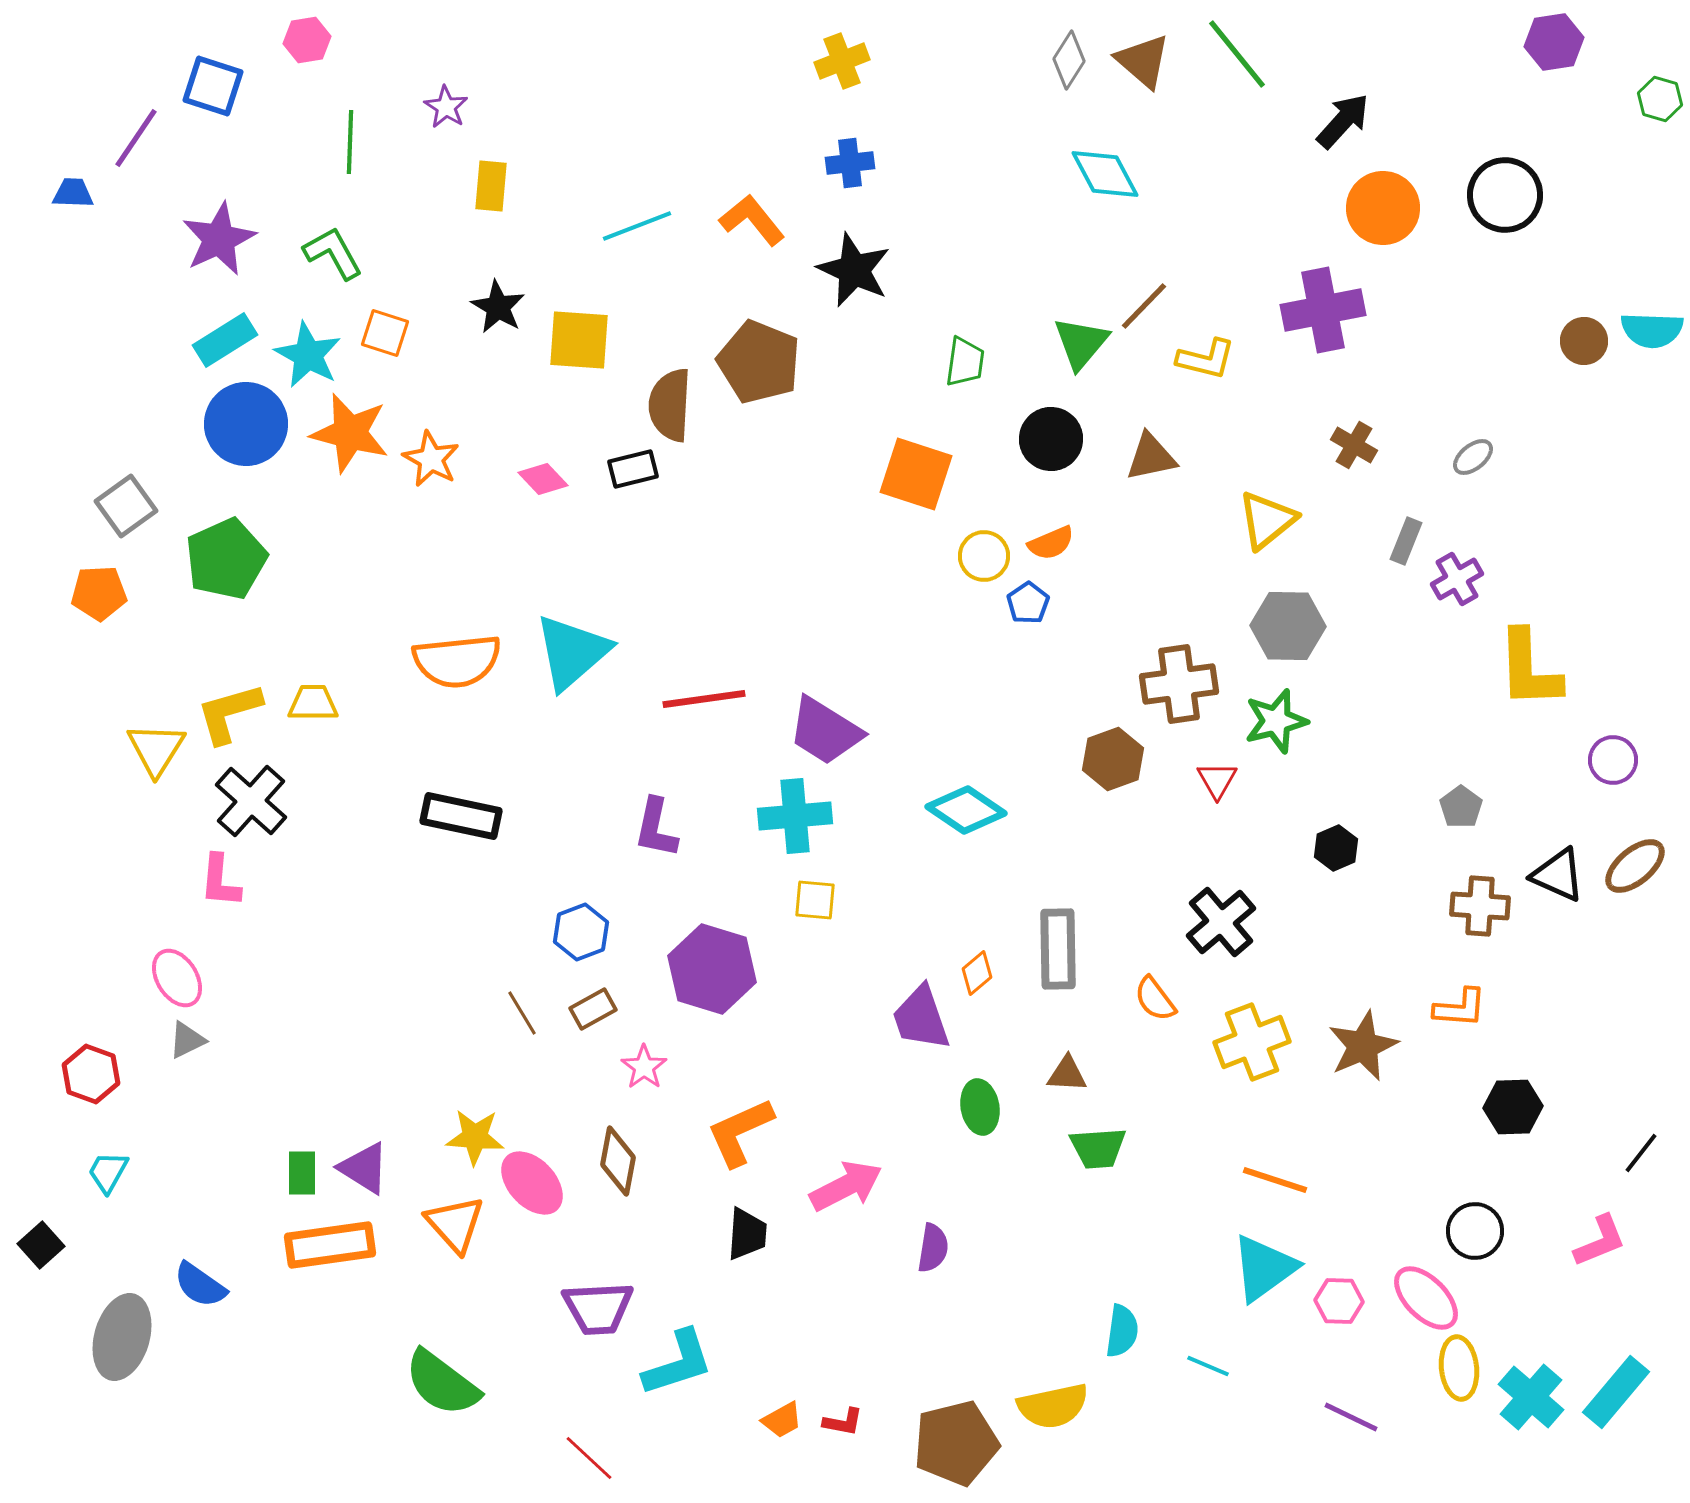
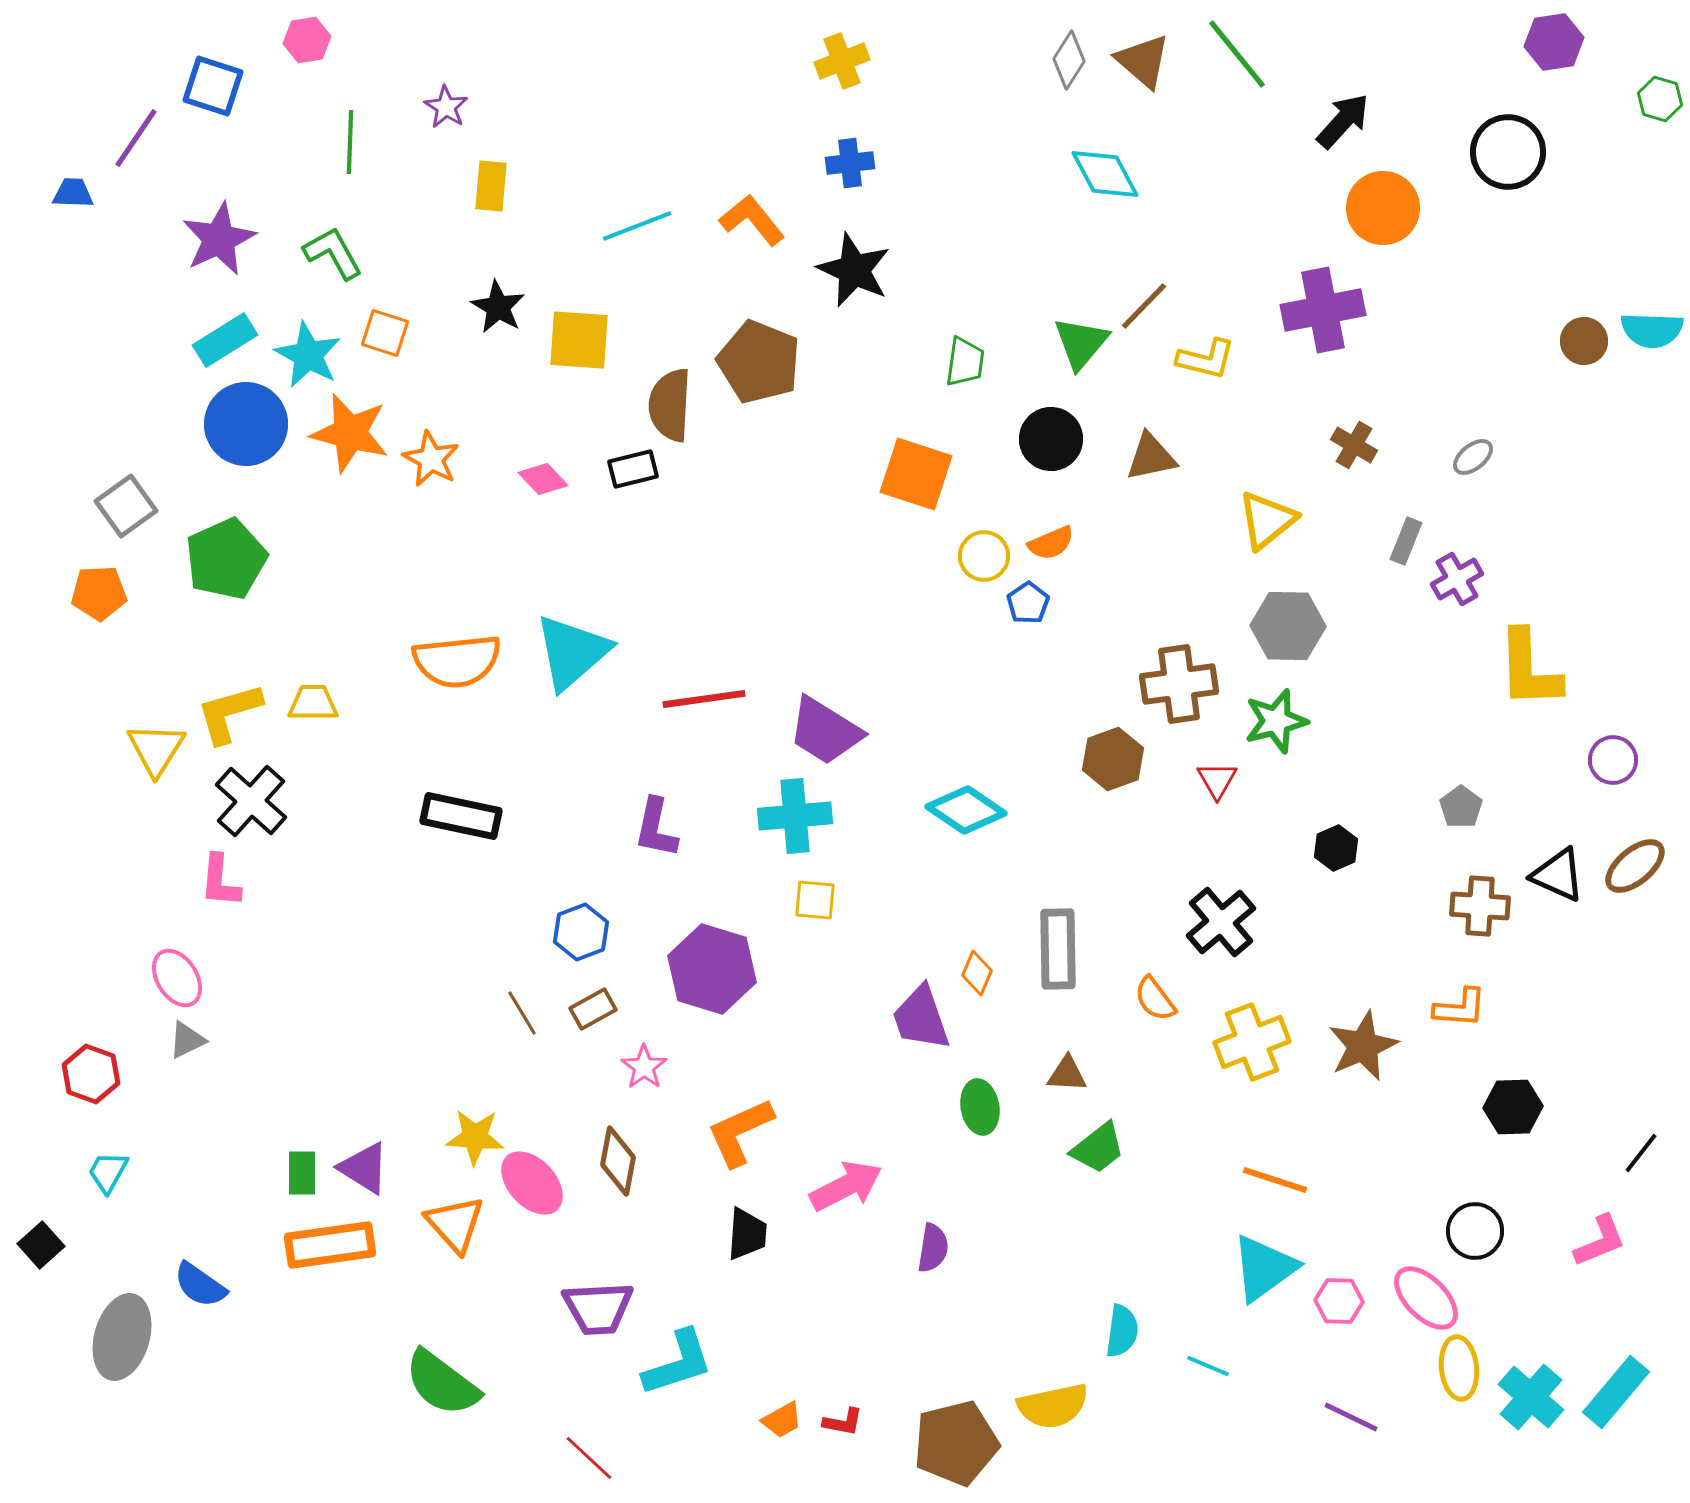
black circle at (1505, 195): moved 3 px right, 43 px up
orange diamond at (977, 973): rotated 27 degrees counterclockwise
green trapezoid at (1098, 1148): rotated 34 degrees counterclockwise
